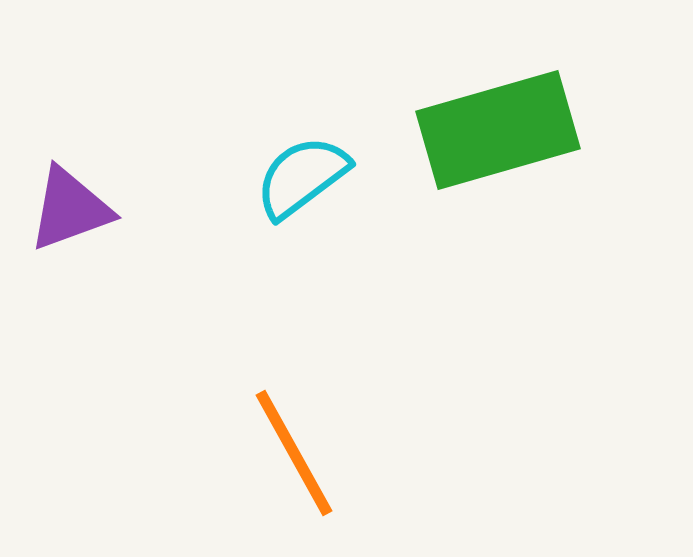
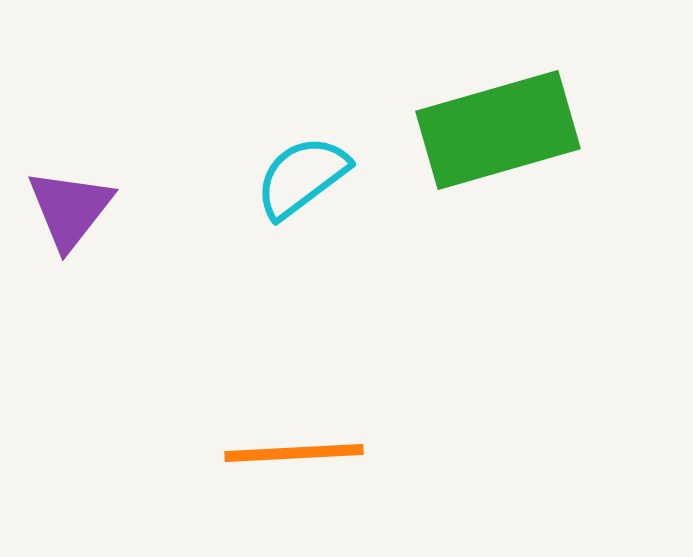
purple triangle: rotated 32 degrees counterclockwise
orange line: rotated 64 degrees counterclockwise
